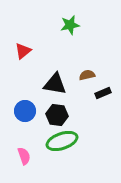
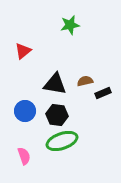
brown semicircle: moved 2 px left, 6 px down
